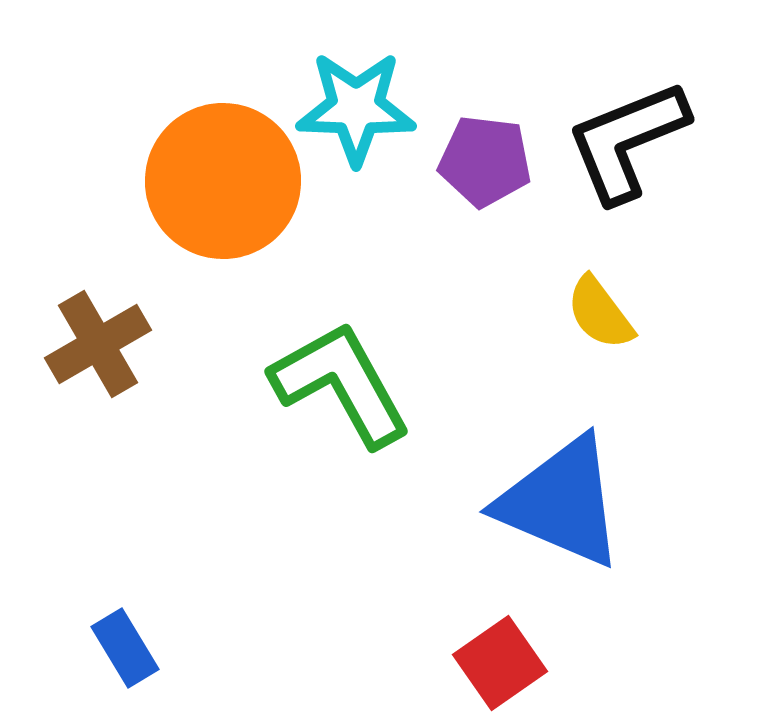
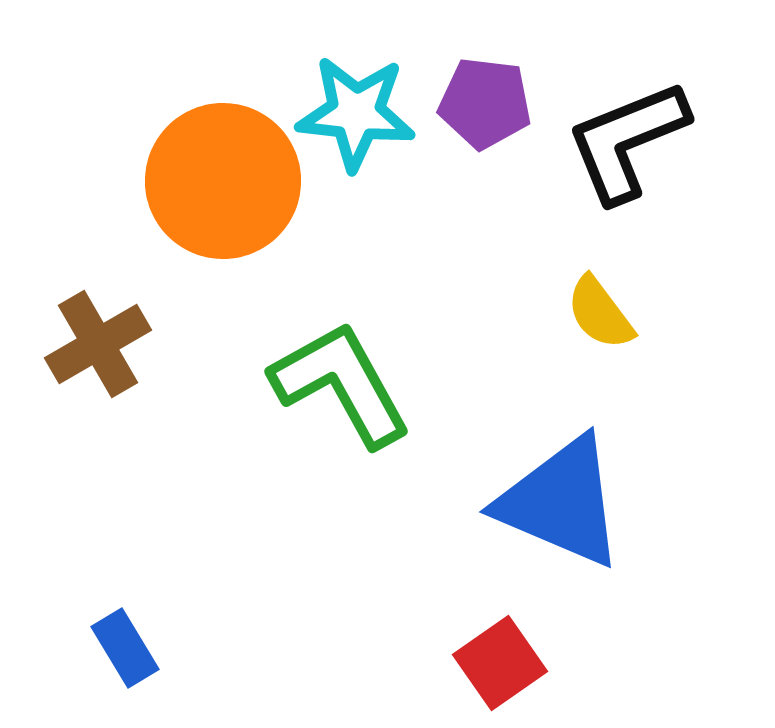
cyan star: moved 5 px down; rotated 4 degrees clockwise
purple pentagon: moved 58 px up
